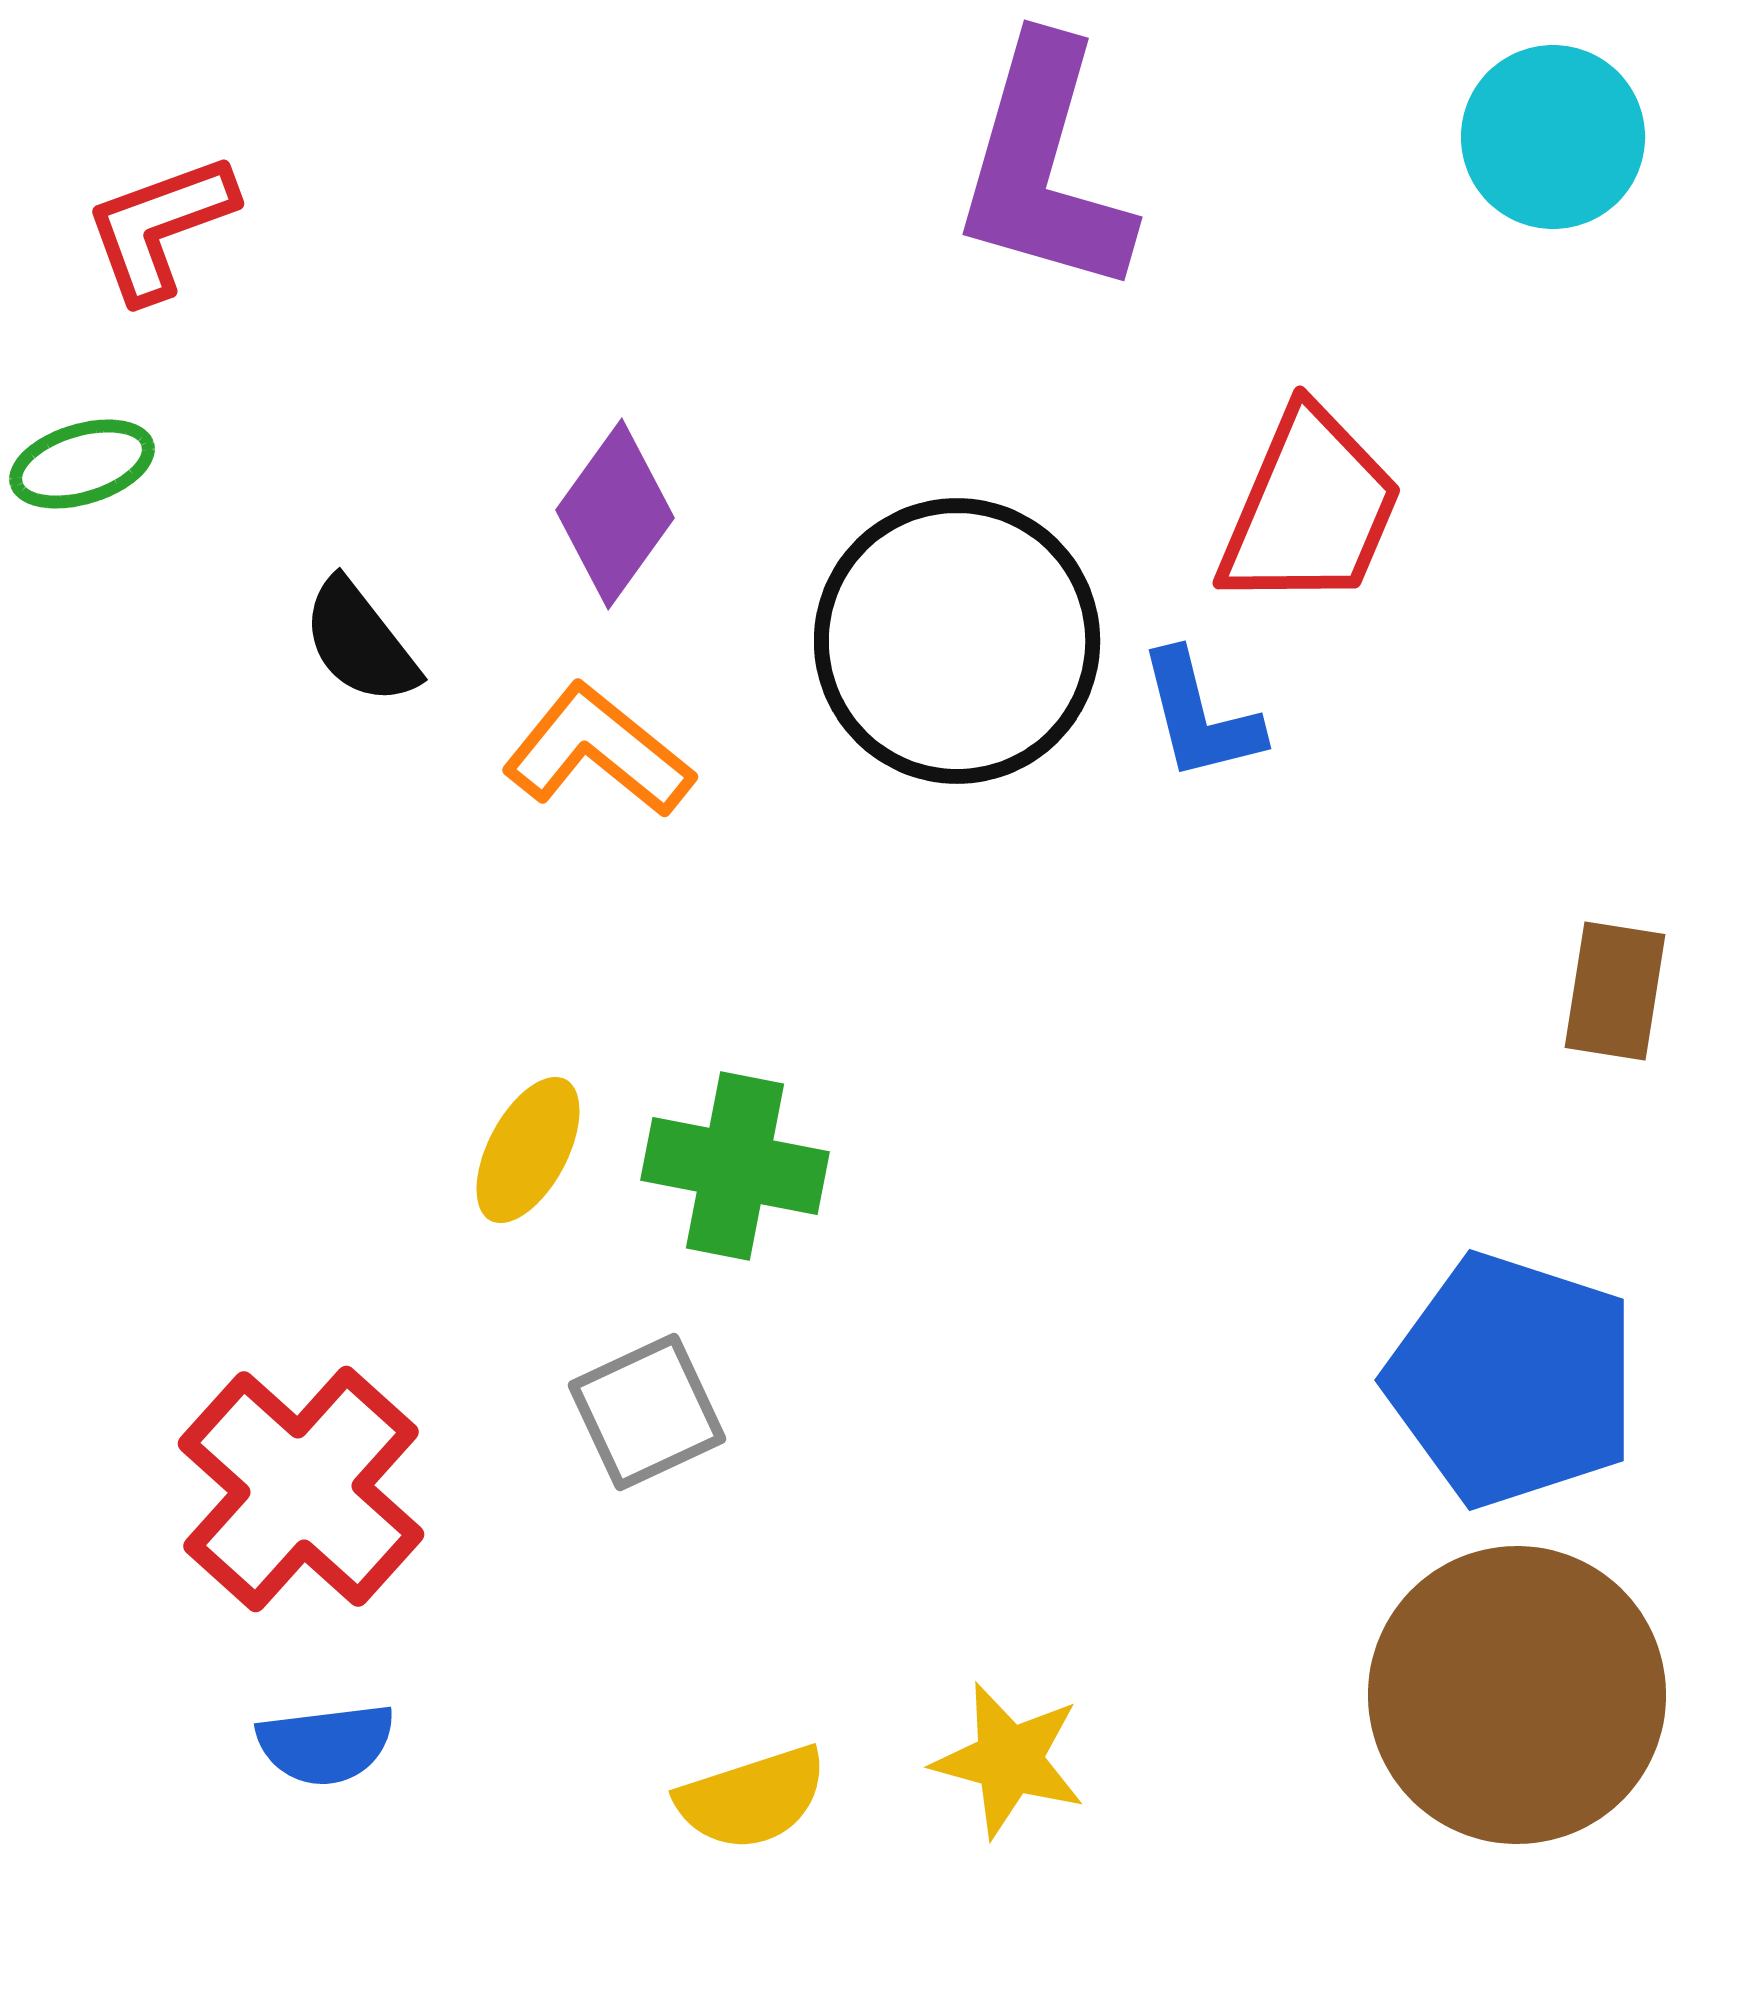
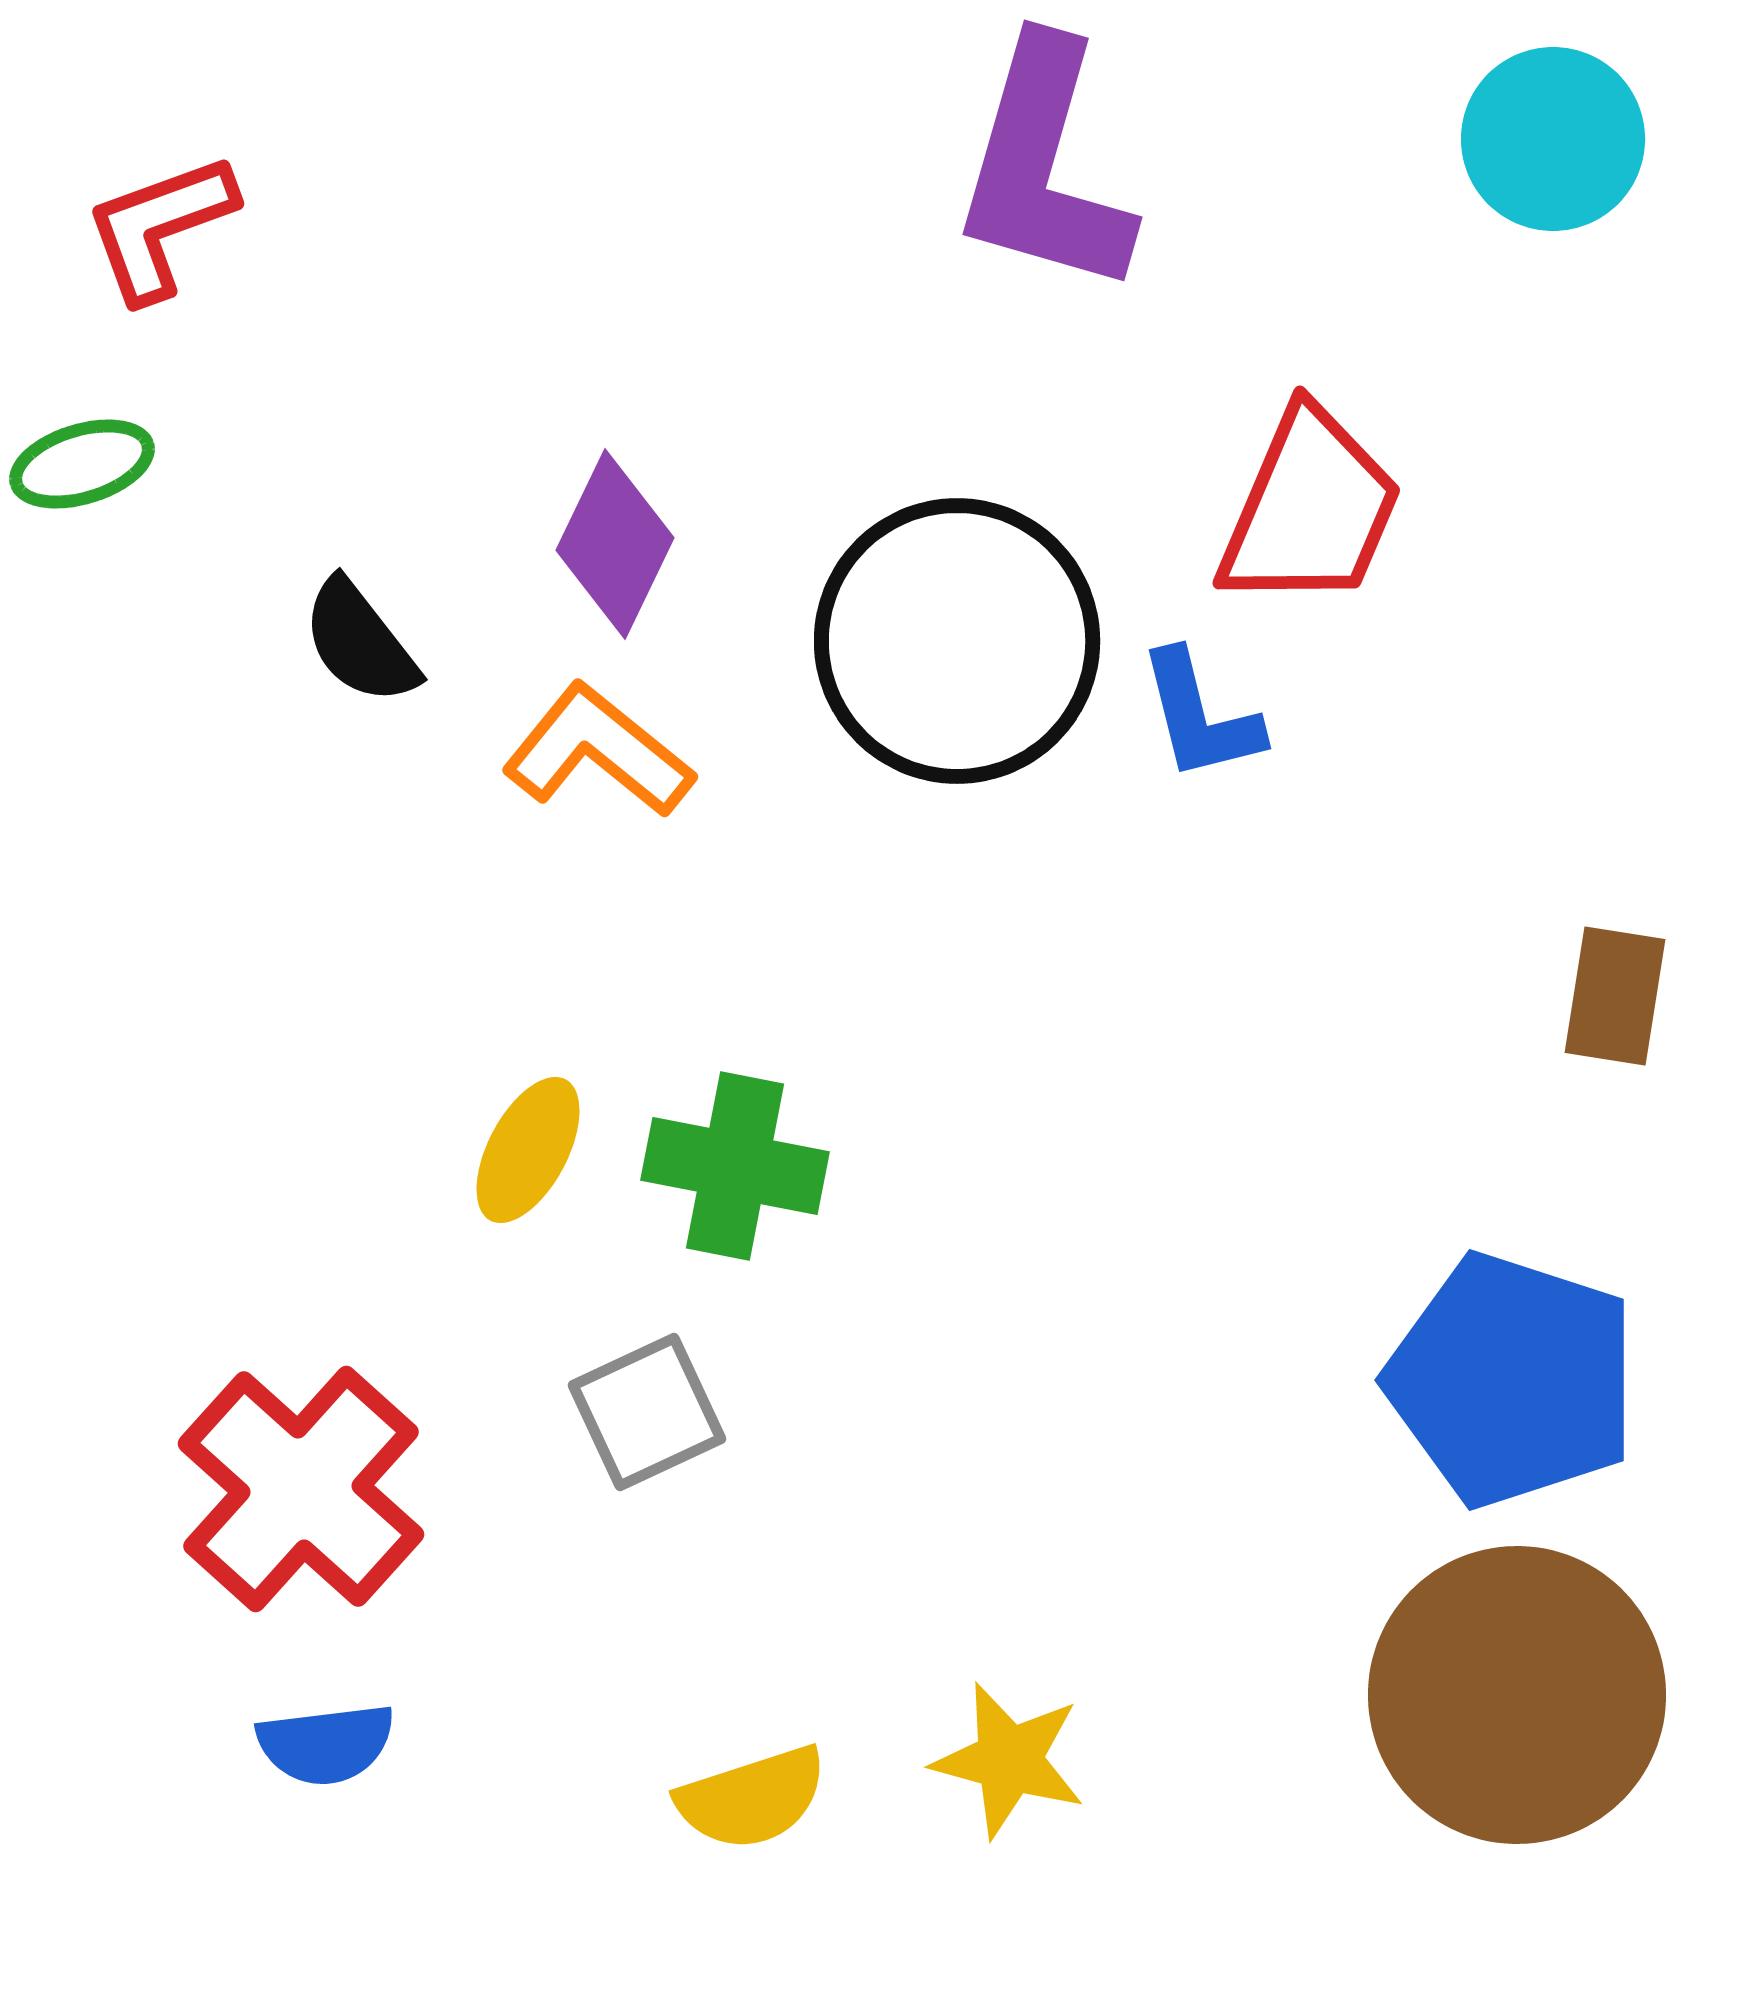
cyan circle: moved 2 px down
purple diamond: moved 30 px down; rotated 10 degrees counterclockwise
brown rectangle: moved 5 px down
